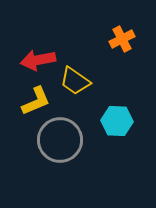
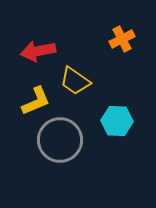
red arrow: moved 9 px up
